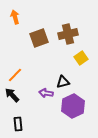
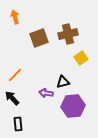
black arrow: moved 3 px down
purple hexagon: rotated 20 degrees clockwise
